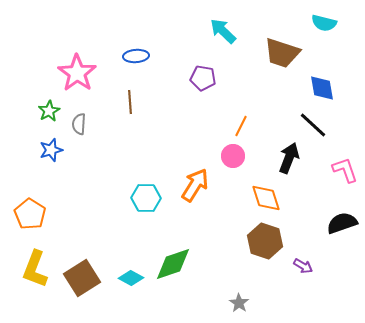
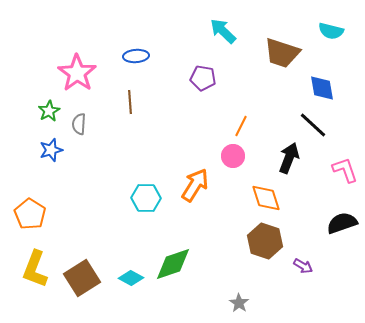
cyan semicircle: moved 7 px right, 8 px down
